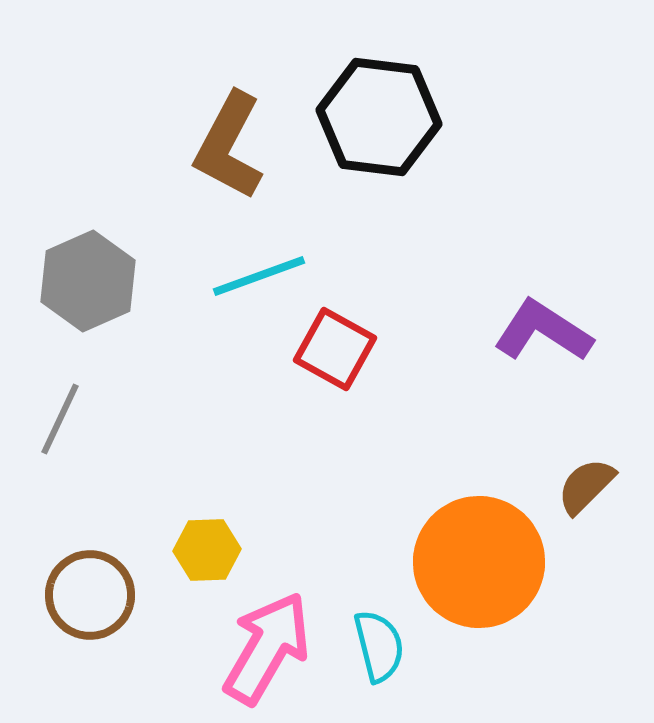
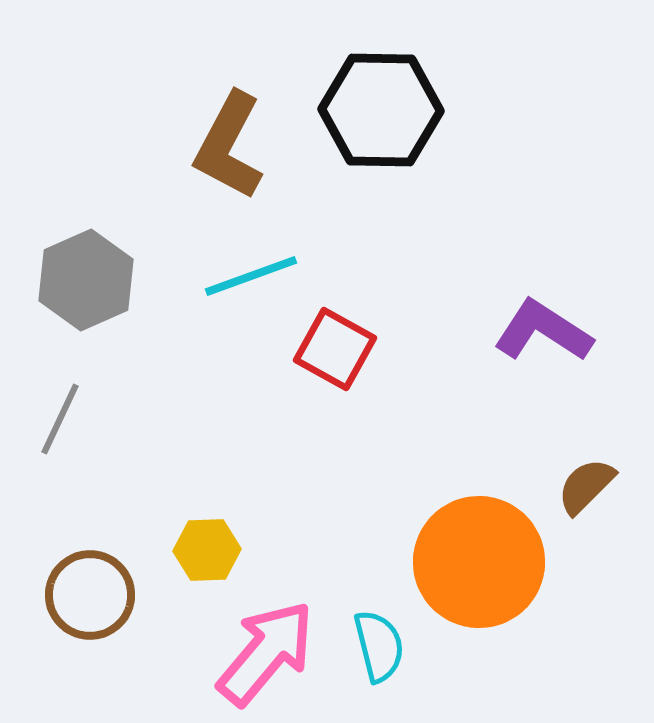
black hexagon: moved 2 px right, 7 px up; rotated 6 degrees counterclockwise
cyan line: moved 8 px left
gray hexagon: moved 2 px left, 1 px up
pink arrow: moved 1 px left, 5 px down; rotated 10 degrees clockwise
